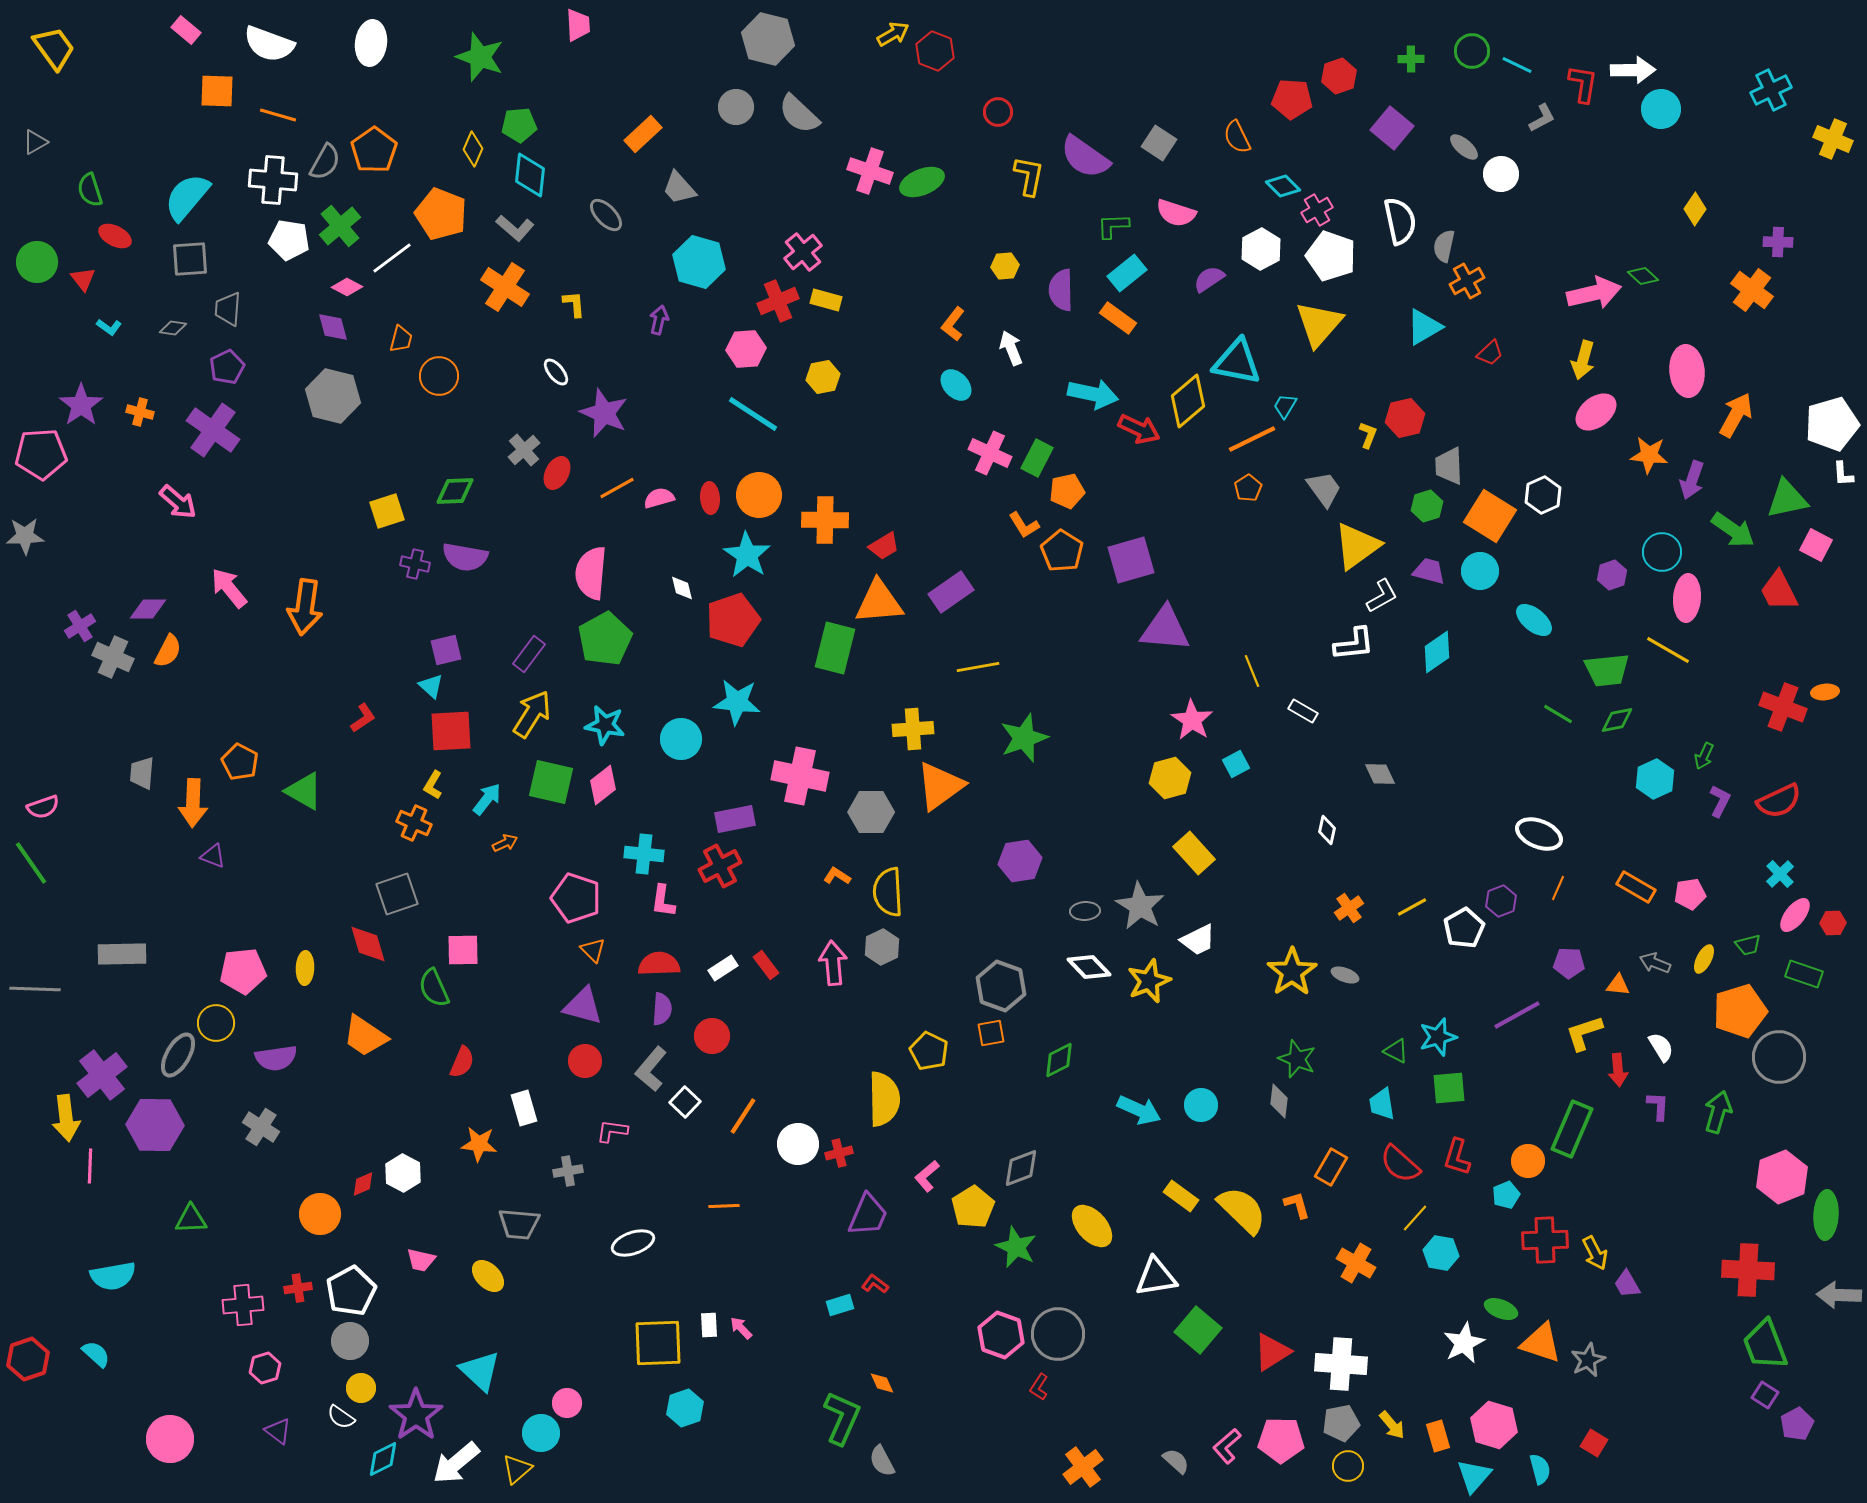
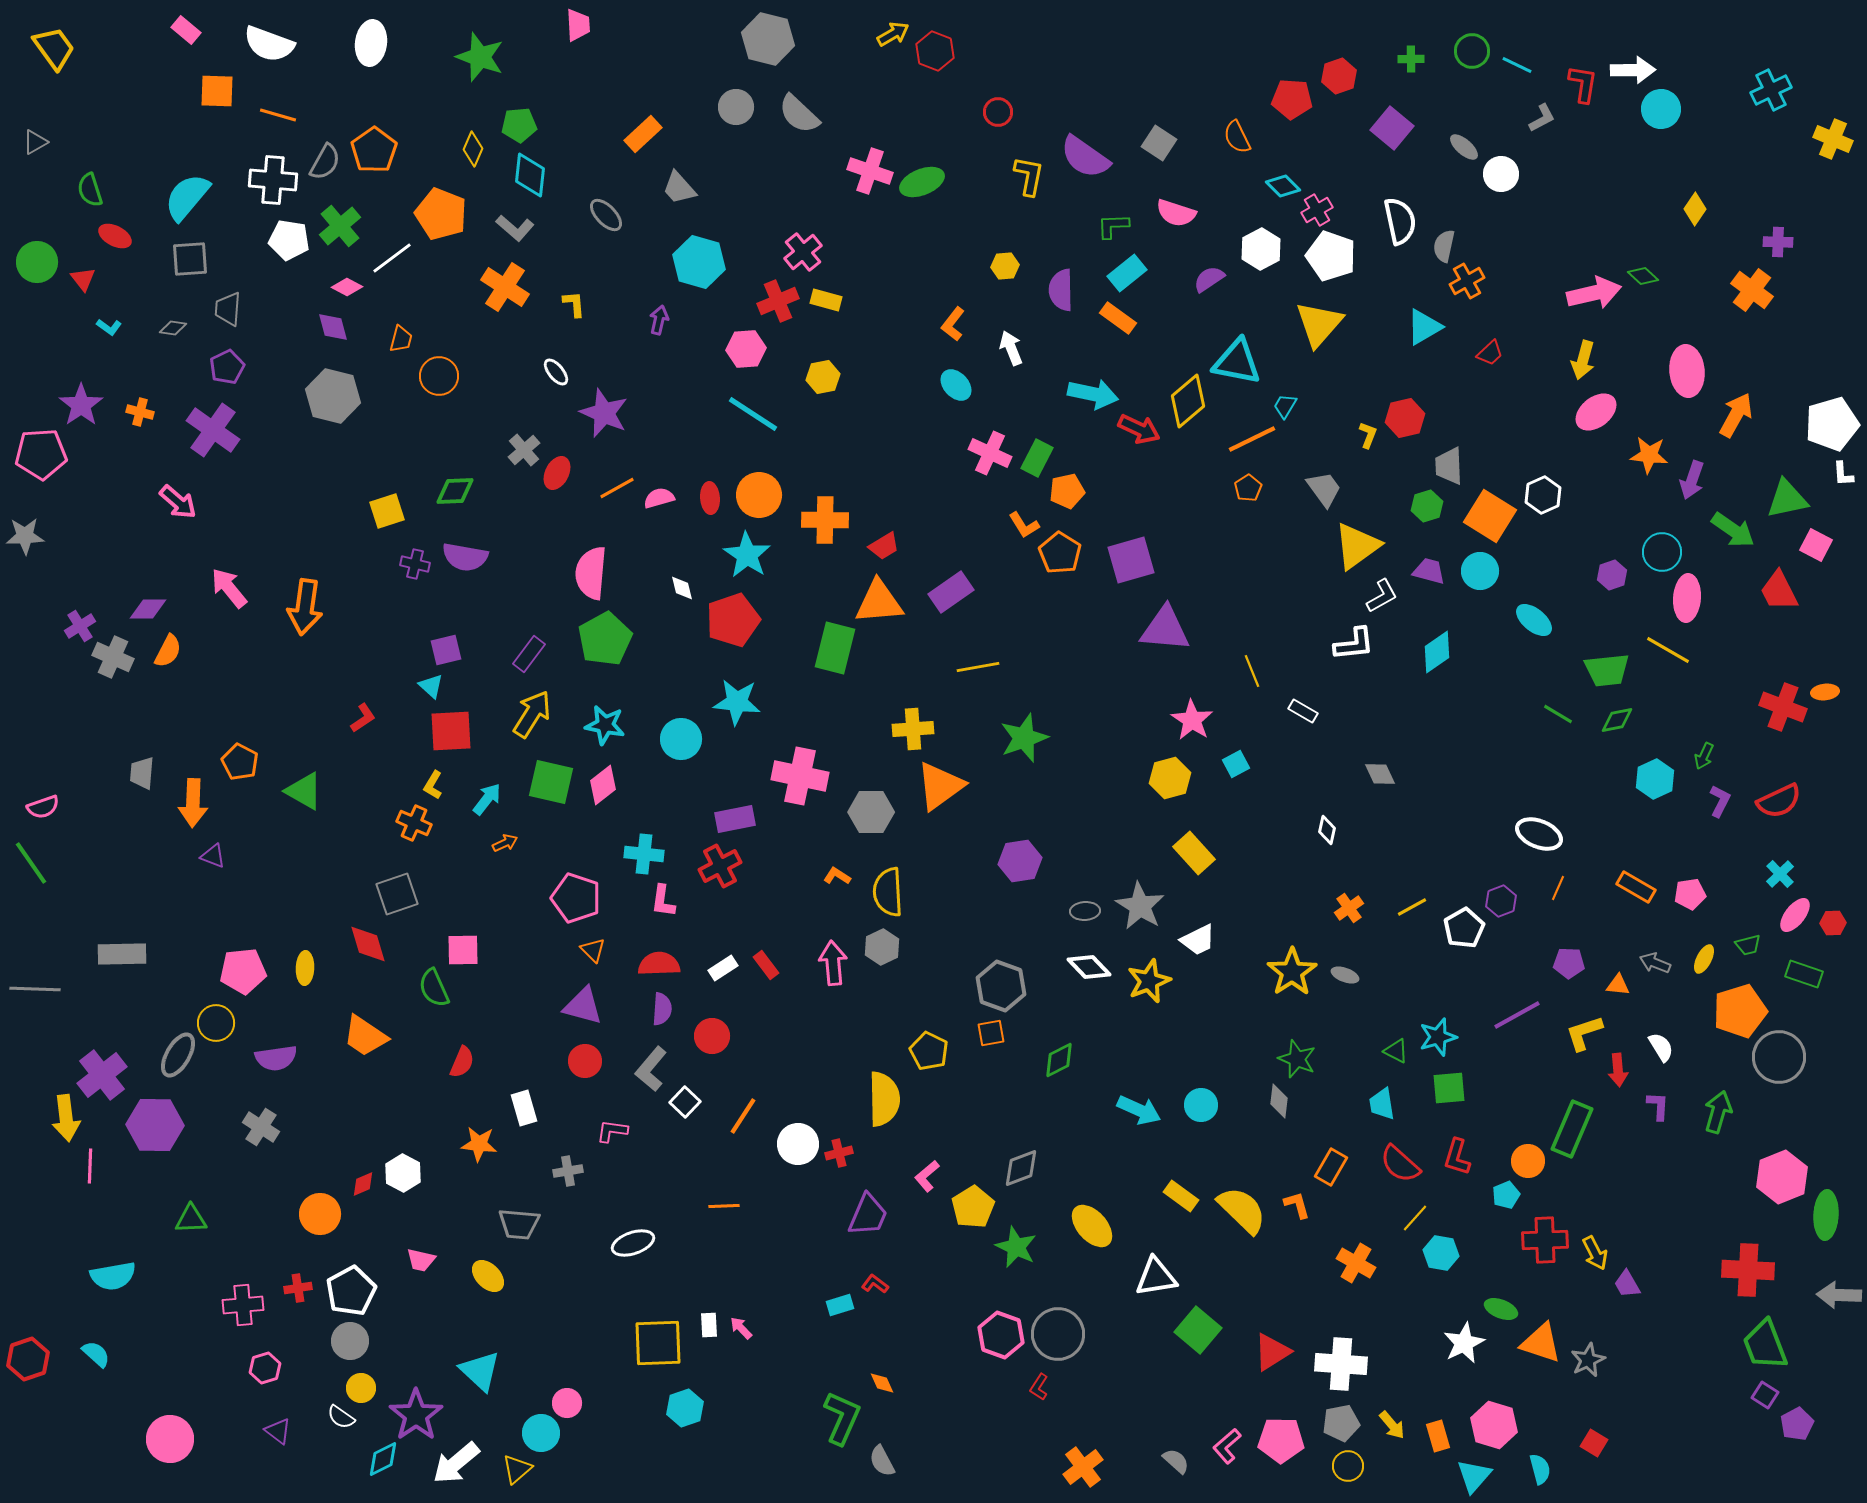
orange pentagon at (1062, 551): moved 2 px left, 2 px down
